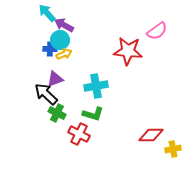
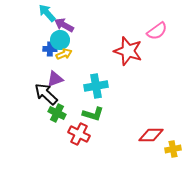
red star: rotated 12 degrees clockwise
